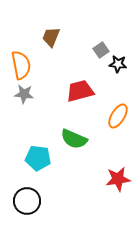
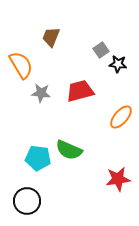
orange semicircle: rotated 20 degrees counterclockwise
gray star: moved 17 px right, 1 px up
orange ellipse: moved 3 px right, 1 px down; rotated 10 degrees clockwise
green semicircle: moved 5 px left, 11 px down
